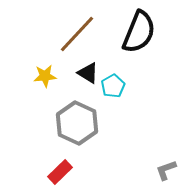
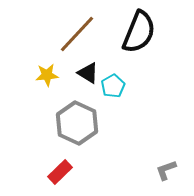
yellow star: moved 2 px right, 1 px up
